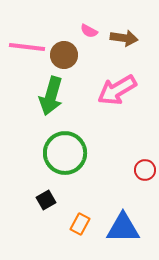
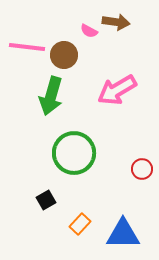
brown arrow: moved 8 px left, 16 px up
green circle: moved 9 px right
red circle: moved 3 px left, 1 px up
orange rectangle: rotated 15 degrees clockwise
blue triangle: moved 6 px down
